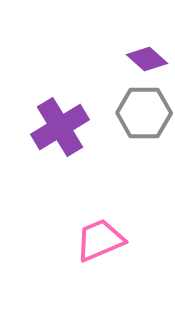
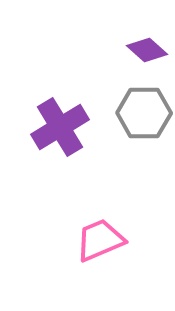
purple diamond: moved 9 px up
